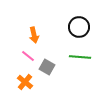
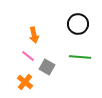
black circle: moved 1 px left, 3 px up
